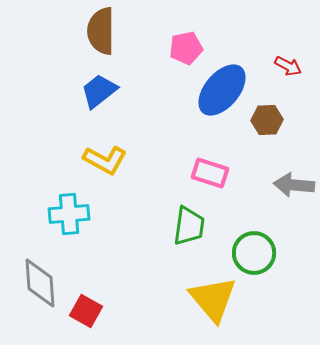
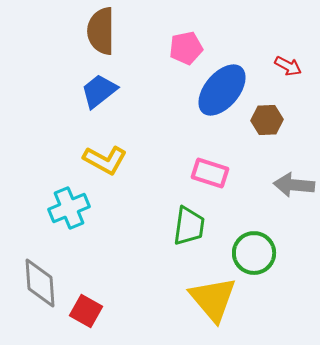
cyan cross: moved 6 px up; rotated 18 degrees counterclockwise
